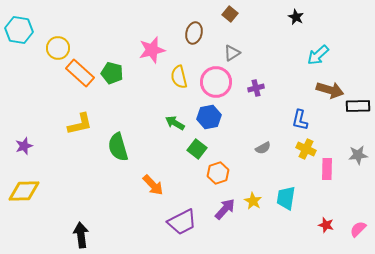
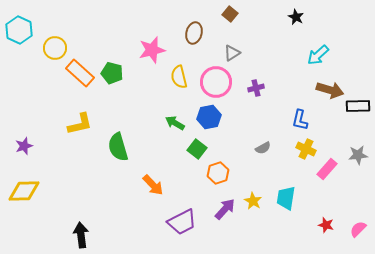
cyan hexagon: rotated 16 degrees clockwise
yellow circle: moved 3 px left
pink rectangle: rotated 40 degrees clockwise
